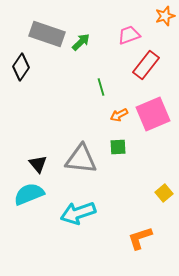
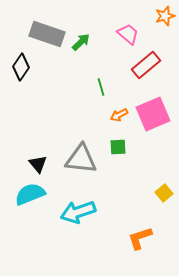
pink trapezoid: moved 1 px left, 1 px up; rotated 60 degrees clockwise
red rectangle: rotated 12 degrees clockwise
cyan semicircle: moved 1 px right
cyan arrow: moved 1 px up
